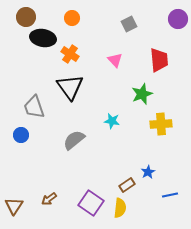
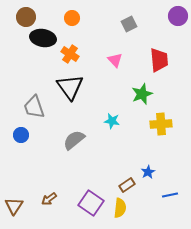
purple circle: moved 3 px up
